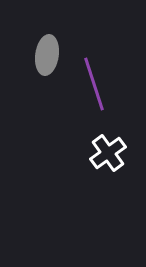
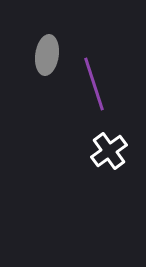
white cross: moved 1 px right, 2 px up
